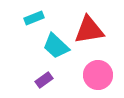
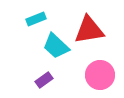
cyan rectangle: moved 2 px right, 1 px down
pink circle: moved 2 px right
